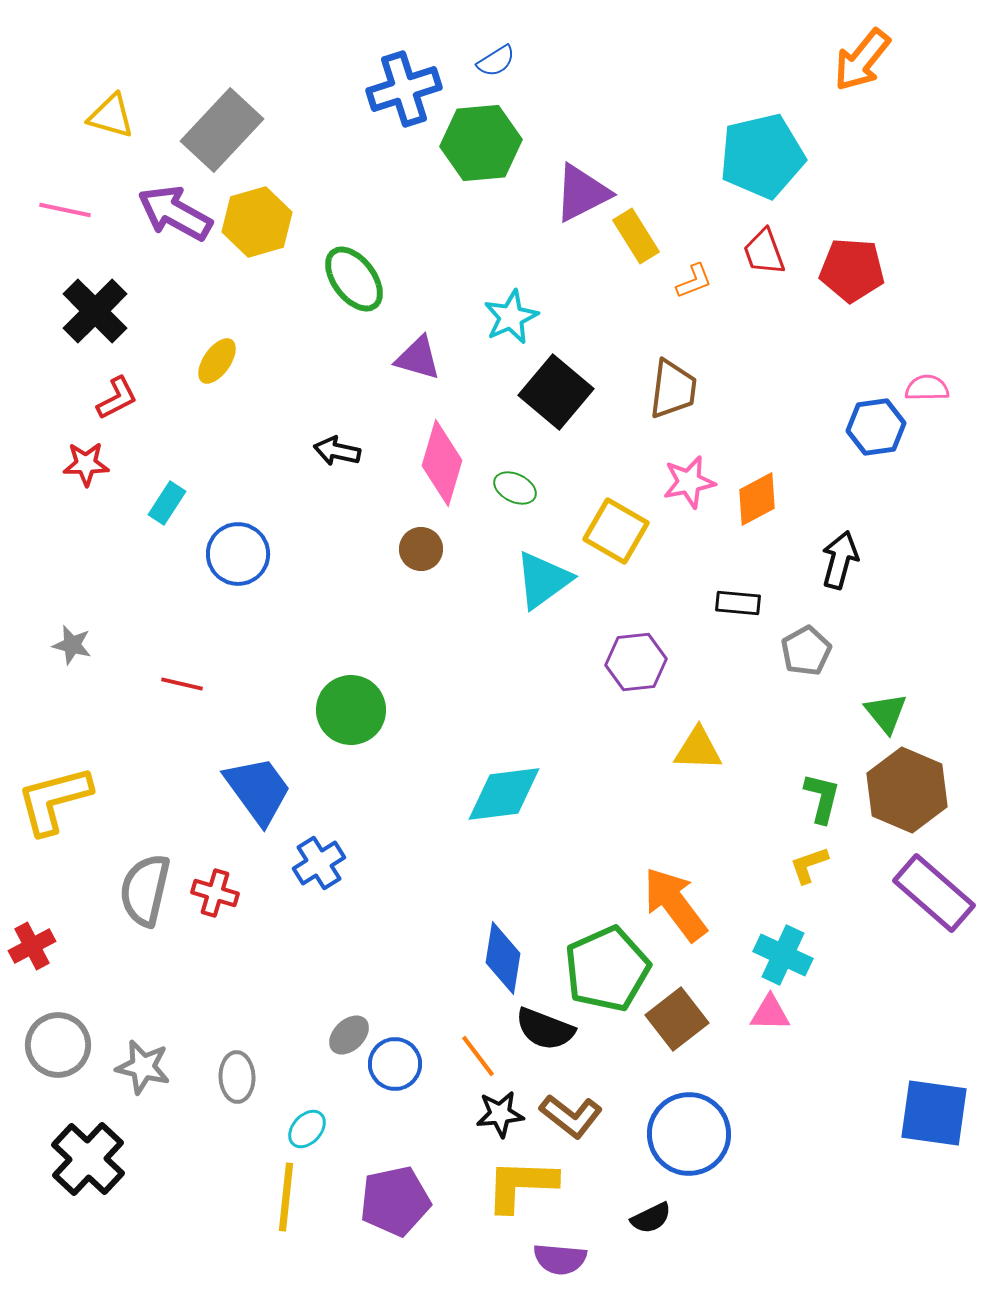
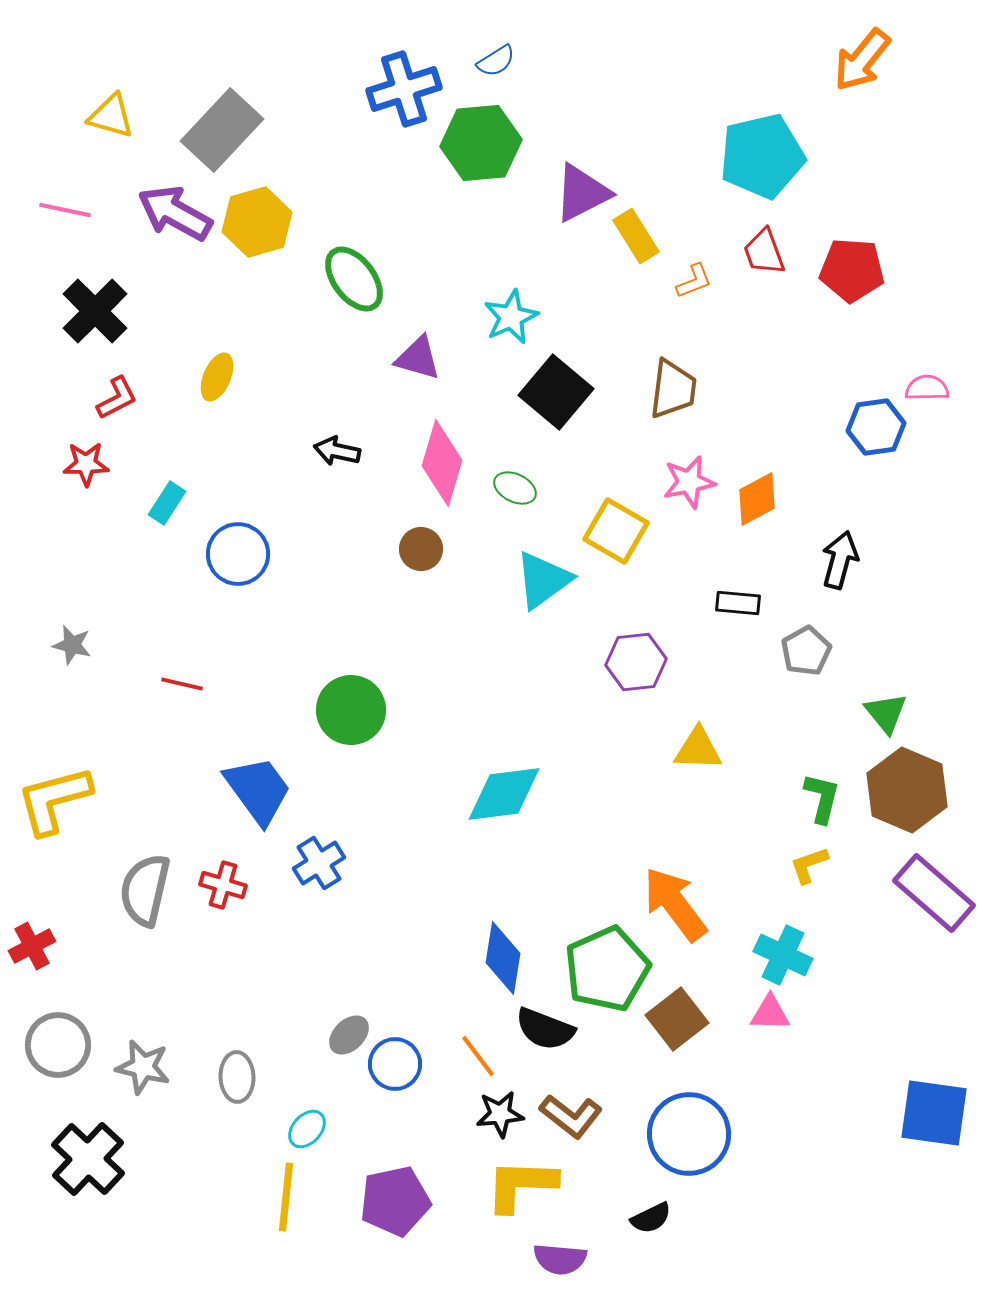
yellow ellipse at (217, 361): moved 16 px down; rotated 12 degrees counterclockwise
red cross at (215, 893): moved 8 px right, 8 px up
